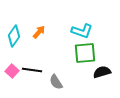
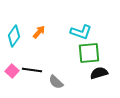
cyan L-shape: moved 1 px left, 1 px down
green square: moved 4 px right
black semicircle: moved 3 px left, 1 px down
gray semicircle: rotated 14 degrees counterclockwise
